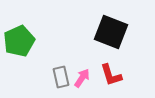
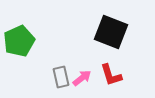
pink arrow: rotated 18 degrees clockwise
